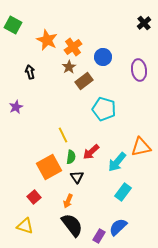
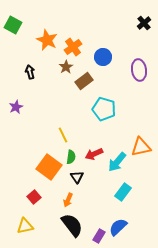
brown star: moved 3 px left
red arrow: moved 3 px right, 2 px down; rotated 18 degrees clockwise
orange square: rotated 25 degrees counterclockwise
orange arrow: moved 1 px up
yellow triangle: rotated 30 degrees counterclockwise
